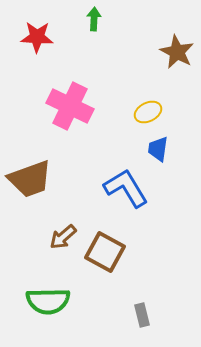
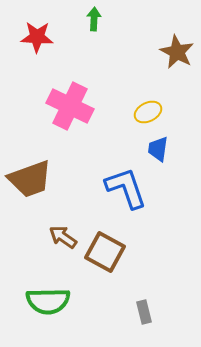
blue L-shape: rotated 12 degrees clockwise
brown arrow: rotated 76 degrees clockwise
gray rectangle: moved 2 px right, 3 px up
